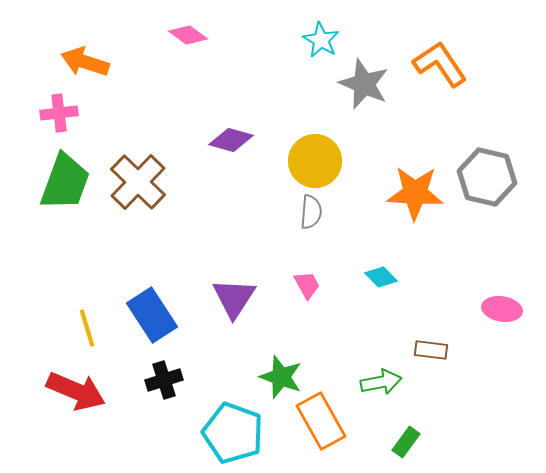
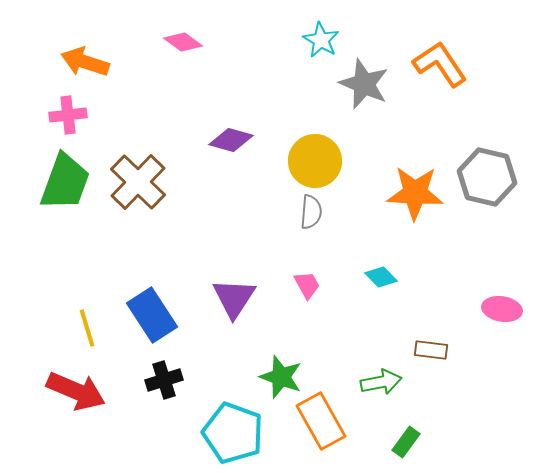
pink diamond: moved 5 px left, 7 px down
pink cross: moved 9 px right, 2 px down
